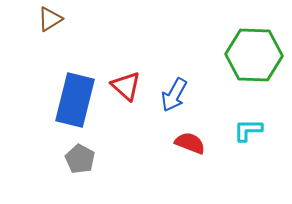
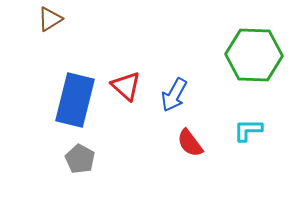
red semicircle: rotated 148 degrees counterclockwise
